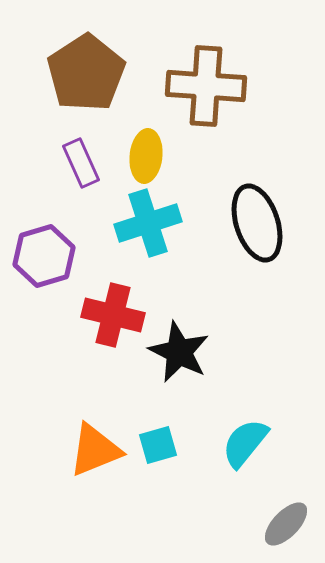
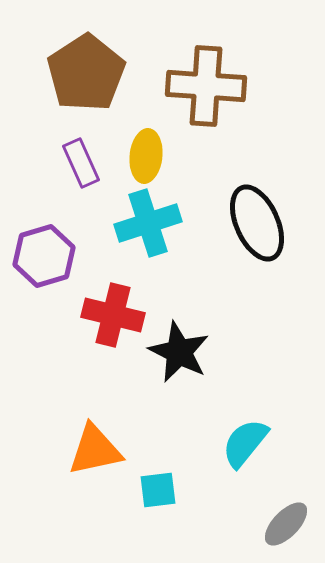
black ellipse: rotated 6 degrees counterclockwise
cyan square: moved 45 px down; rotated 9 degrees clockwise
orange triangle: rotated 10 degrees clockwise
